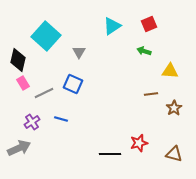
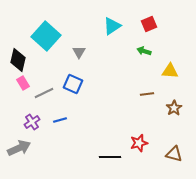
brown line: moved 4 px left
blue line: moved 1 px left, 1 px down; rotated 32 degrees counterclockwise
black line: moved 3 px down
